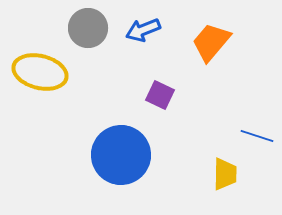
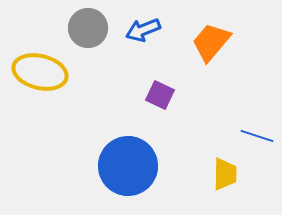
blue circle: moved 7 px right, 11 px down
